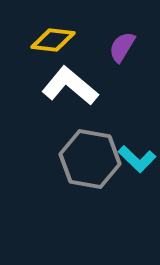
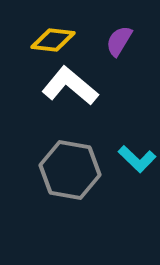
purple semicircle: moved 3 px left, 6 px up
gray hexagon: moved 20 px left, 11 px down
